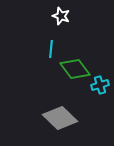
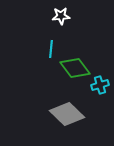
white star: rotated 24 degrees counterclockwise
green diamond: moved 1 px up
gray diamond: moved 7 px right, 4 px up
